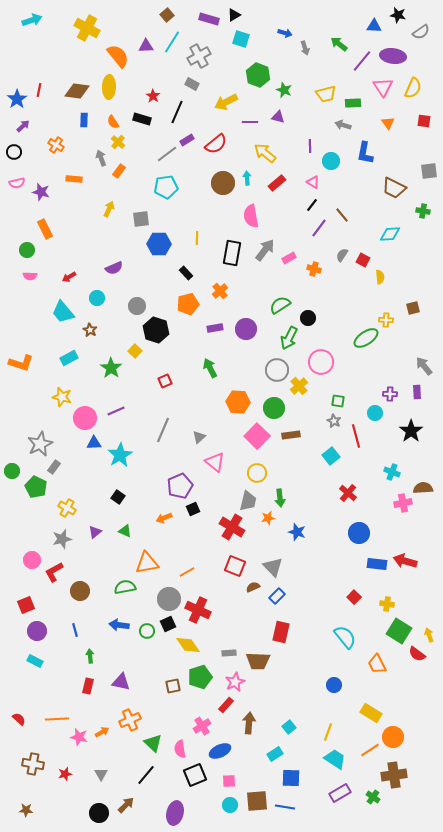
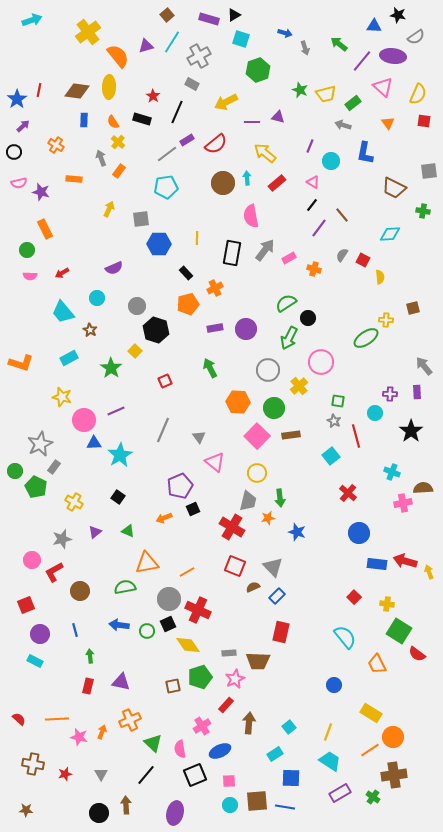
yellow cross at (87, 28): moved 1 px right, 4 px down; rotated 25 degrees clockwise
gray semicircle at (421, 32): moved 5 px left, 5 px down
purple triangle at (146, 46): rotated 14 degrees counterclockwise
green hexagon at (258, 75): moved 5 px up; rotated 20 degrees clockwise
pink triangle at (383, 87): rotated 15 degrees counterclockwise
yellow semicircle at (413, 88): moved 5 px right, 6 px down
green star at (284, 90): moved 16 px right
green rectangle at (353, 103): rotated 35 degrees counterclockwise
purple line at (250, 122): moved 2 px right
purple line at (310, 146): rotated 24 degrees clockwise
pink semicircle at (17, 183): moved 2 px right
red arrow at (69, 277): moved 7 px left, 4 px up
orange cross at (220, 291): moved 5 px left, 3 px up; rotated 14 degrees clockwise
green semicircle at (280, 305): moved 6 px right, 2 px up
gray circle at (277, 370): moved 9 px left
pink circle at (85, 418): moved 1 px left, 2 px down
gray triangle at (199, 437): rotated 24 degrees counterclockwise
green circle at (12, 471): moved 3 px right
yellow cross at (67, 508): moved 7 px right, 6 px up
green triangle at (125, 531): moved 3 px right
purple circle at (37, 631): moved 3 px right, 3 px down
yellow arrow at (429, 635): moved 63 px up
pink star at (235, 682): moved 3 px up
orange arrow at (102, 732): rotated 40 degrees counterclockwise
cyan trapezoid at (335, 759): moved 5 px left, 2 px down
brown arrow at (126, 805): rotated 48 degrees counterclockwise
